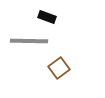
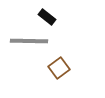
black rectangle: rotated 18 degrees clockwise
